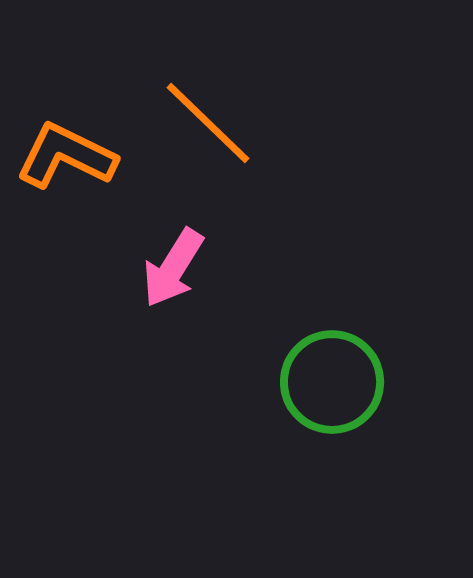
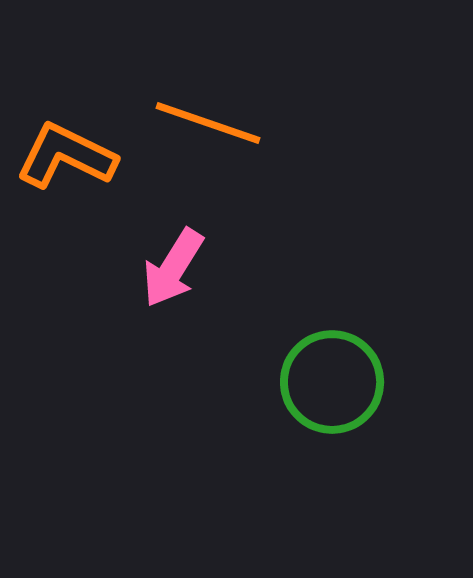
orange line: rotated 25 degrees counterclockwise
